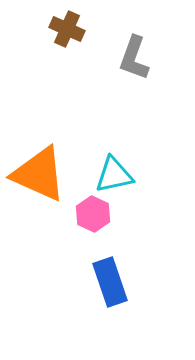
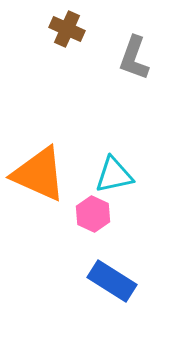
blue rectangle: moved 2 px right, 1 px up; rotated 39 degrees counterclockwise
